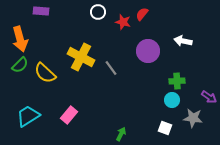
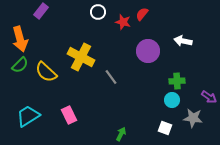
purple rectangle: rotated 56 degrees counterclockwise
gray line: moved 9 px down
yellow semicircle: moved 1 px right, 1 px up
pink rectangle: rotated 66 degrees counterclockwise
